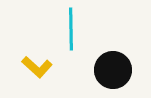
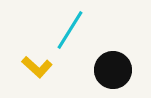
cyan line: moved 1 px left, 1 px down; rotated 33 degrees clockwise
